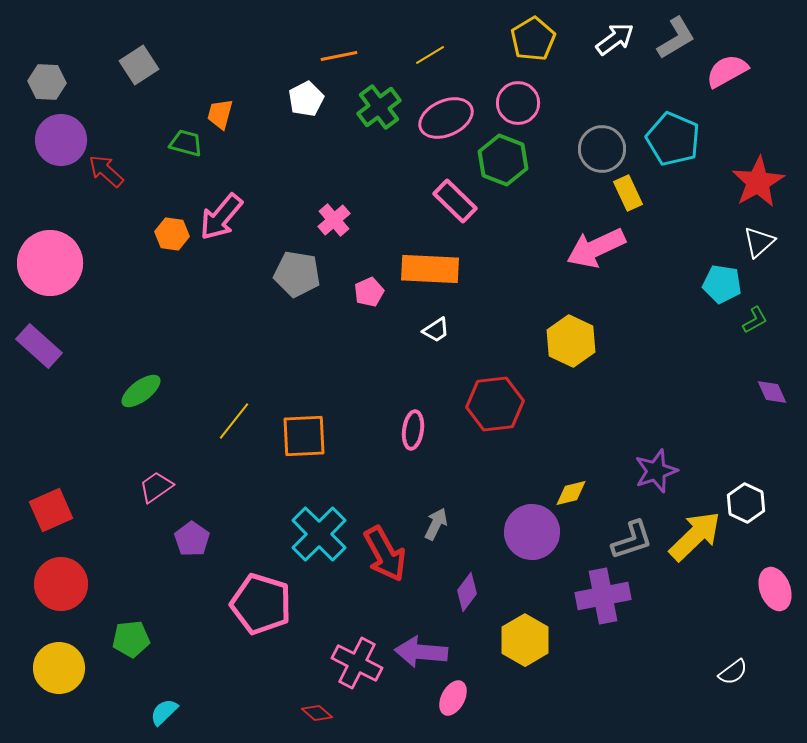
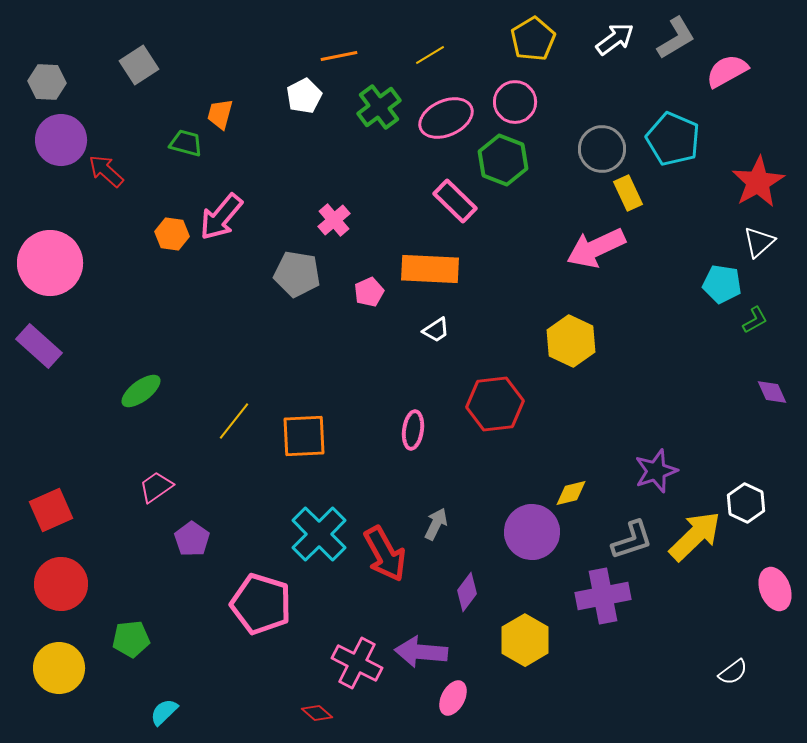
white pentagon at (306, 99): moved 2 px left, 3 px up
pink circle at (518, 103): moved 3 px left, 1 px up
